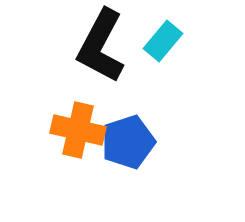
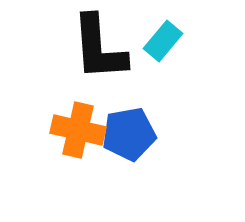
black L-shape: moved 2 px left, 2 px down; rotated 32 degrees counterclockwise
blue pentagon: moved 1 px right, 8 px up; rotated 8 degrees clockwise
